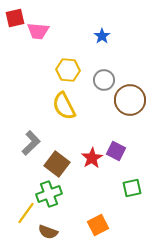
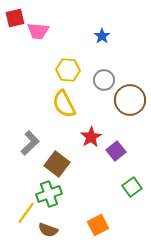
yellow semicircle: moved 2 px up
gray L-shape: moved 1 px left
purple square: rotated 24 degrees clockwise
red star: moved 1 px left, 21 px up
green square: moved 1 px up; rotated 24 degrees counterclockwise
brown semicircle: moved 2 px up
